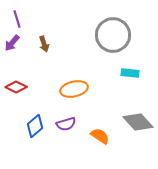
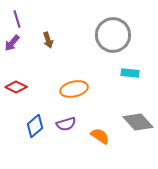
brown arrow: moved 4 px right, 4 px up
